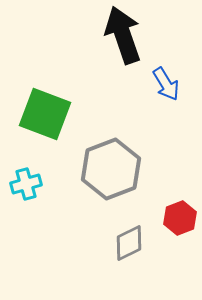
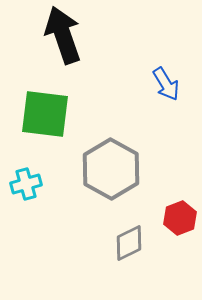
black arrow: moved 60 px left
green square: rotated 14 degrees counterclockwise
gray hexagon: rotated 10 degrees counterclockwise
